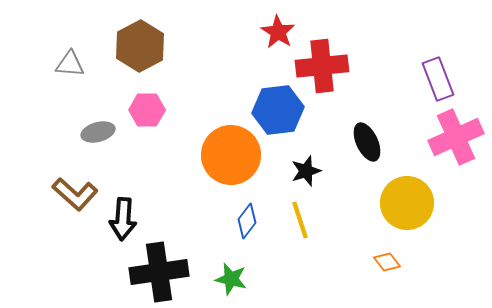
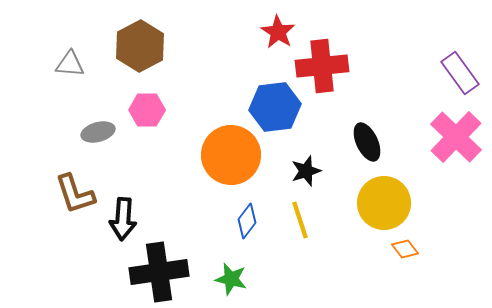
purple rectangle: moved 22 px right, 6 px up; rotated 15 degrees counterclockwise
blue hexagon: moved 3 px left, 3 px up
pink cross: rotated 22 degrees counterclockwise
brown L-shape: rotated 30 degrees clockwise
yellow circle: moved 23 px left
orange diamond: moved 18 px right, 13 px up
